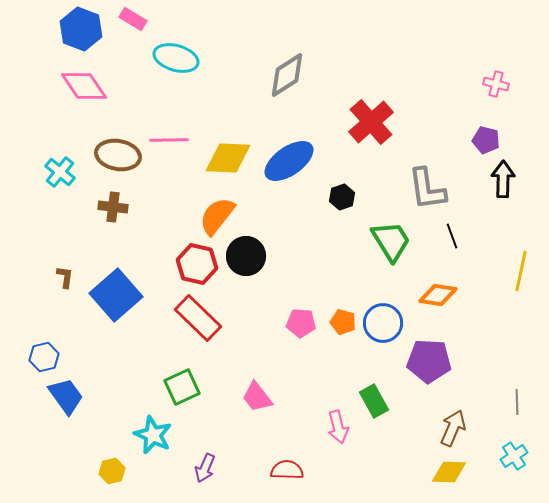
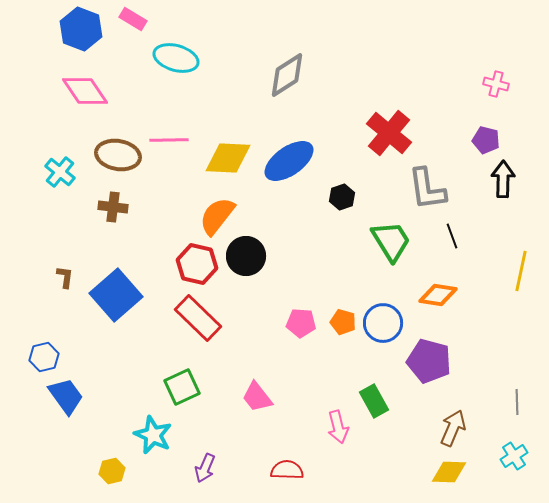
pink diamond at (84, 86): moved 1 px right, 5 px down
red cross at (371, 122): moved 18 px right, 11 px down; rotated 9 degrees counterclockwise
purple pentagon at (429, 361): rotated 12 degrees clockwise
